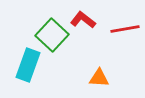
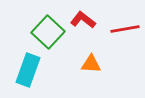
green square: moved 4 px left, 3 px up
cyan rectangle: moved 5 px down
orange triangle: moved 8 px left, 14 px up
